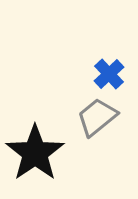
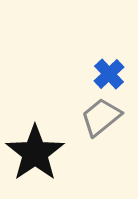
gray trapezoid: moved 4 px right
